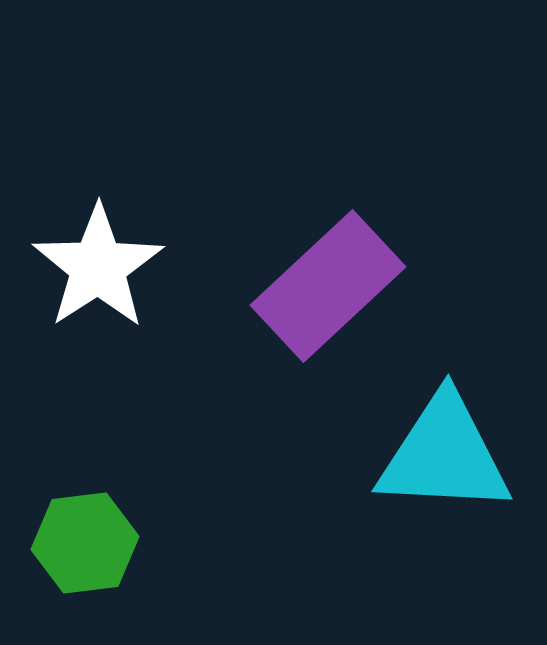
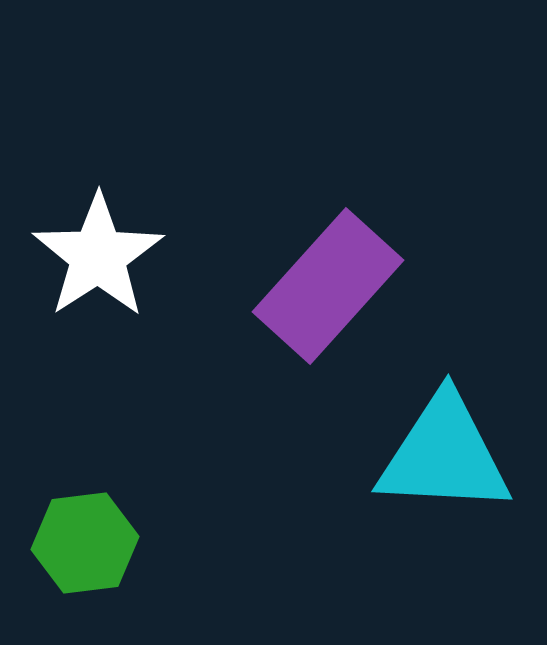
white star: moved 11 px up
purple rectangle: rotated 5 degrees counterclockwise
